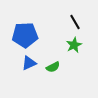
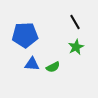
green star: moved 2 px right, 2 px down
blue triangle: moved 3 px right, 1 px down; rotated 28 degrees clockwise
